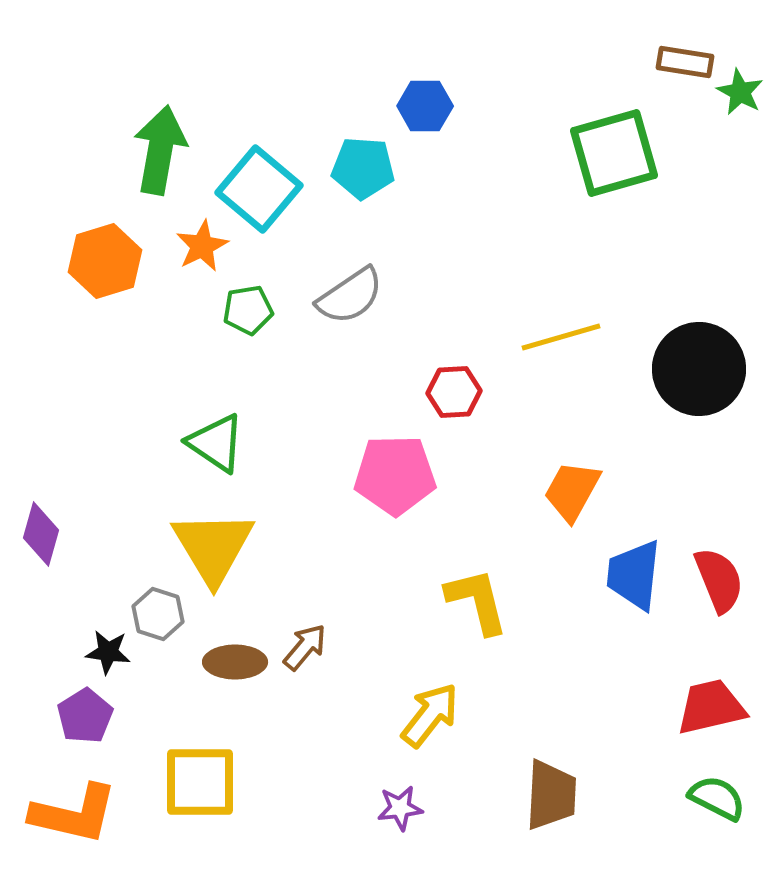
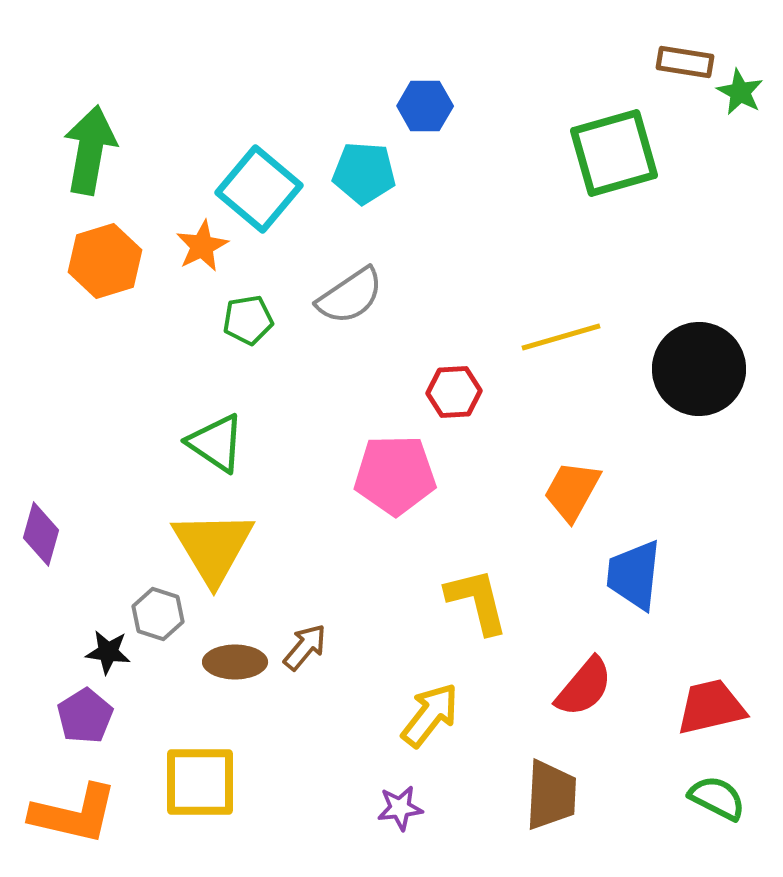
green arrow: moved 70 px left
cyan pentagon: moved 1 px right, 5 px down
green pentagon: moved 10 px down
red semicircle: moved 135 px left, 107 px down; rotated 62 degrees clockwise
